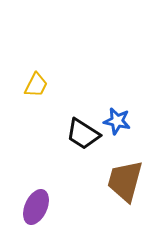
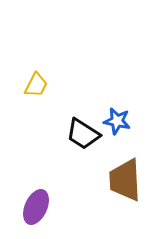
brown trapezoid: moved 1 px up; rotated 18 degrees counterclockwise
